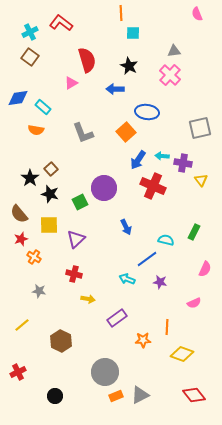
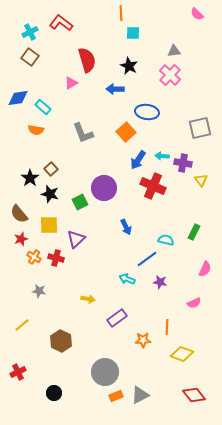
pink semicircle at (197, 14): rotated 24 degrees counterclockwise
red cross at (74, 274): moved 18 px left, 16 px up
black circle at (55, 396): moved 1 px left, 3 px up
